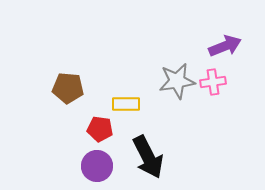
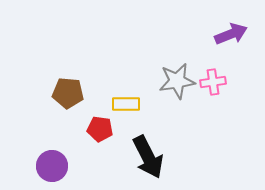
purple arrow: moved 6 px right, 12 px up
brown pentagon: moved 5 px down
purple circle: moved 45 px left
